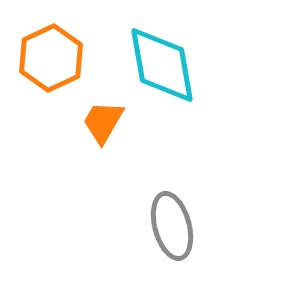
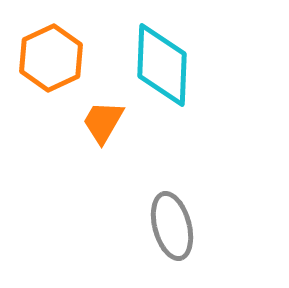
cyan diamond: rotated 12 degrees clockwise
